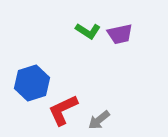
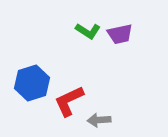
red L-shape: moved 6 px right, 9 px up
gray arrow: rotated 35 degrees clockwise
